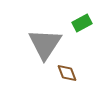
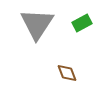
gray triangle: moved 8 px left, 20 px up
